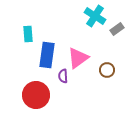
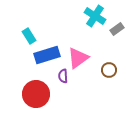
cyan rectangle: moved 1 px right, 2 px down; rotated 28 degrees counterclockwise
blue rectangle: rotated 65 degrees clockwise
brown circle: moved 2 px right
red circle: moved 1 px up
